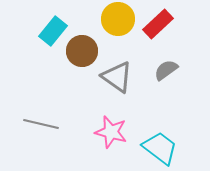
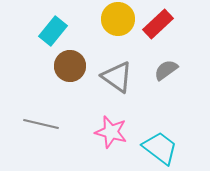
brown circle: moved 12 px left, 15 px down
